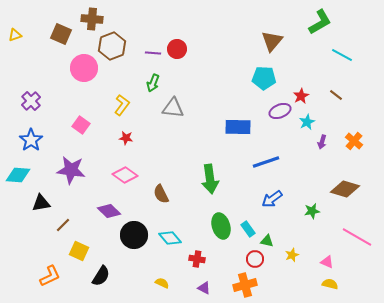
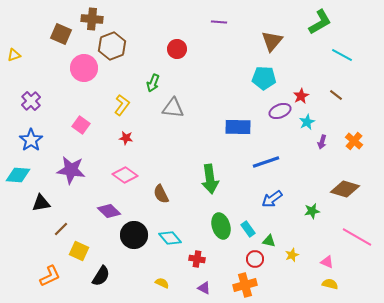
yellow triangle at (15, 35): moved 1 px left, 20 px down
purple line at (153, 53): moved 66 px right, 31 px up
brown line at (63, 225): moved 2 px left, 4 px down
green triangle at (267, 241): moved 2 px right
